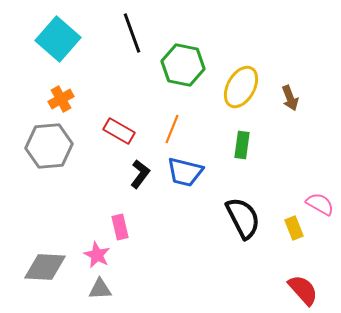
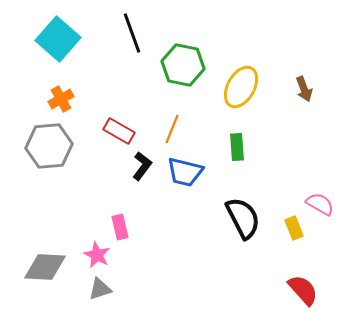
brown arrow: moved 14 px right, 9 px up
green rectangle: moved 5 px left, 2 px down; rotated 12 degrees counterclockwise
black L-shape: moved 2 px right, 8 px up
gray triangle: rotated 15 degrees counterclockwise
